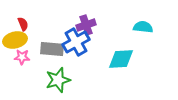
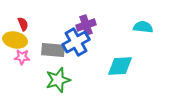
yellow ellipse: rotated 25 degrees clockwise
gray rectangle: moved 1 px right, 1 px down
cyan diamond: moved 1 px left, 7 px down
